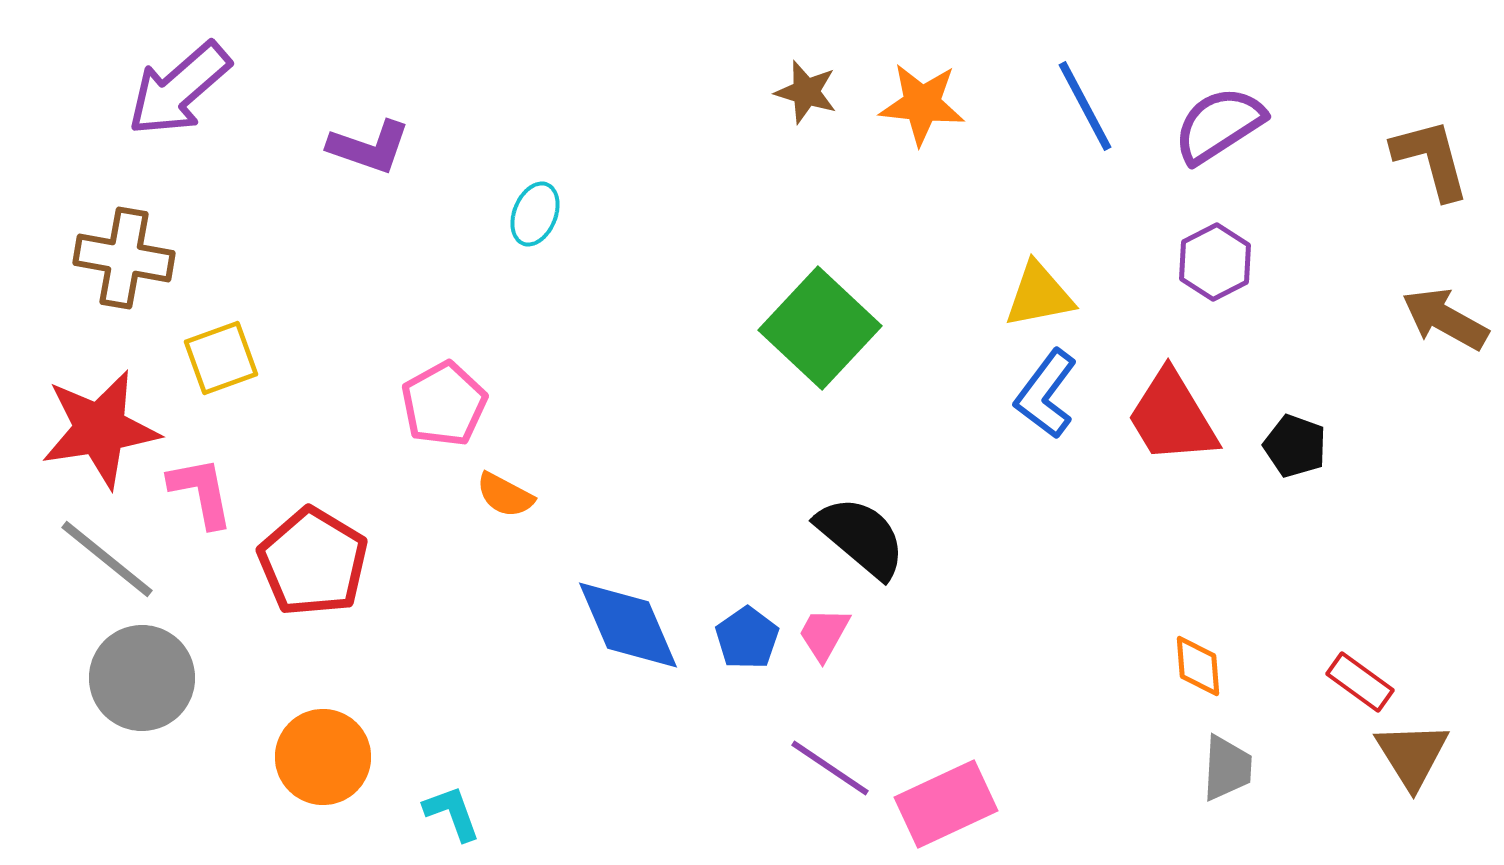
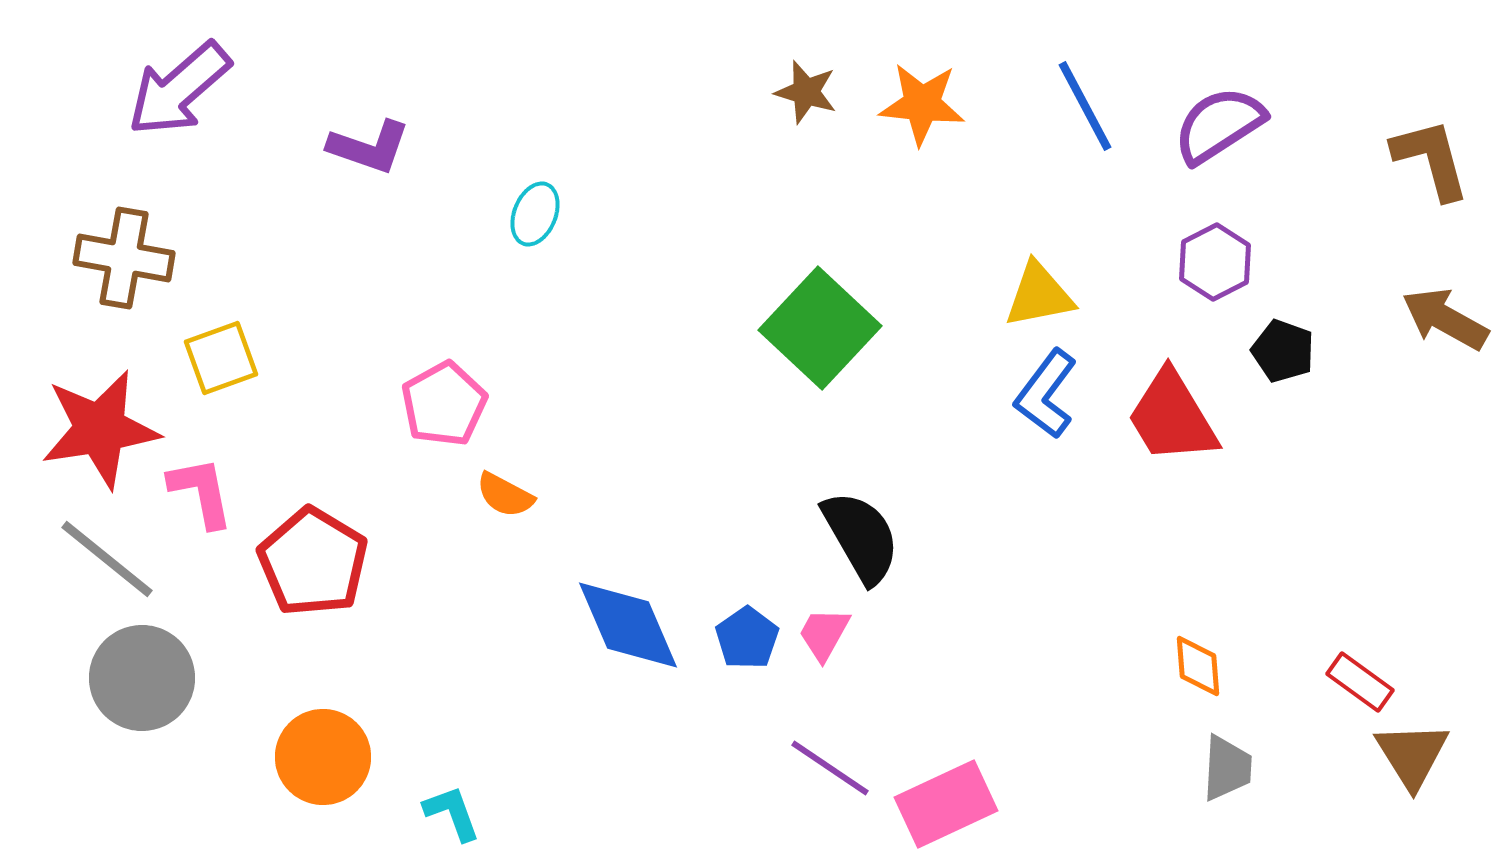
black pentagon: moved 12 px left, 95 px up
black semicircle: rotated 20 degrees clockwise
